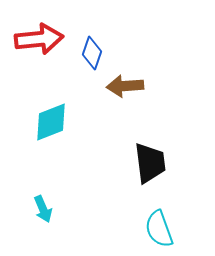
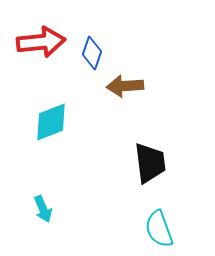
red arrow: moved 2 px right, 3 px down
